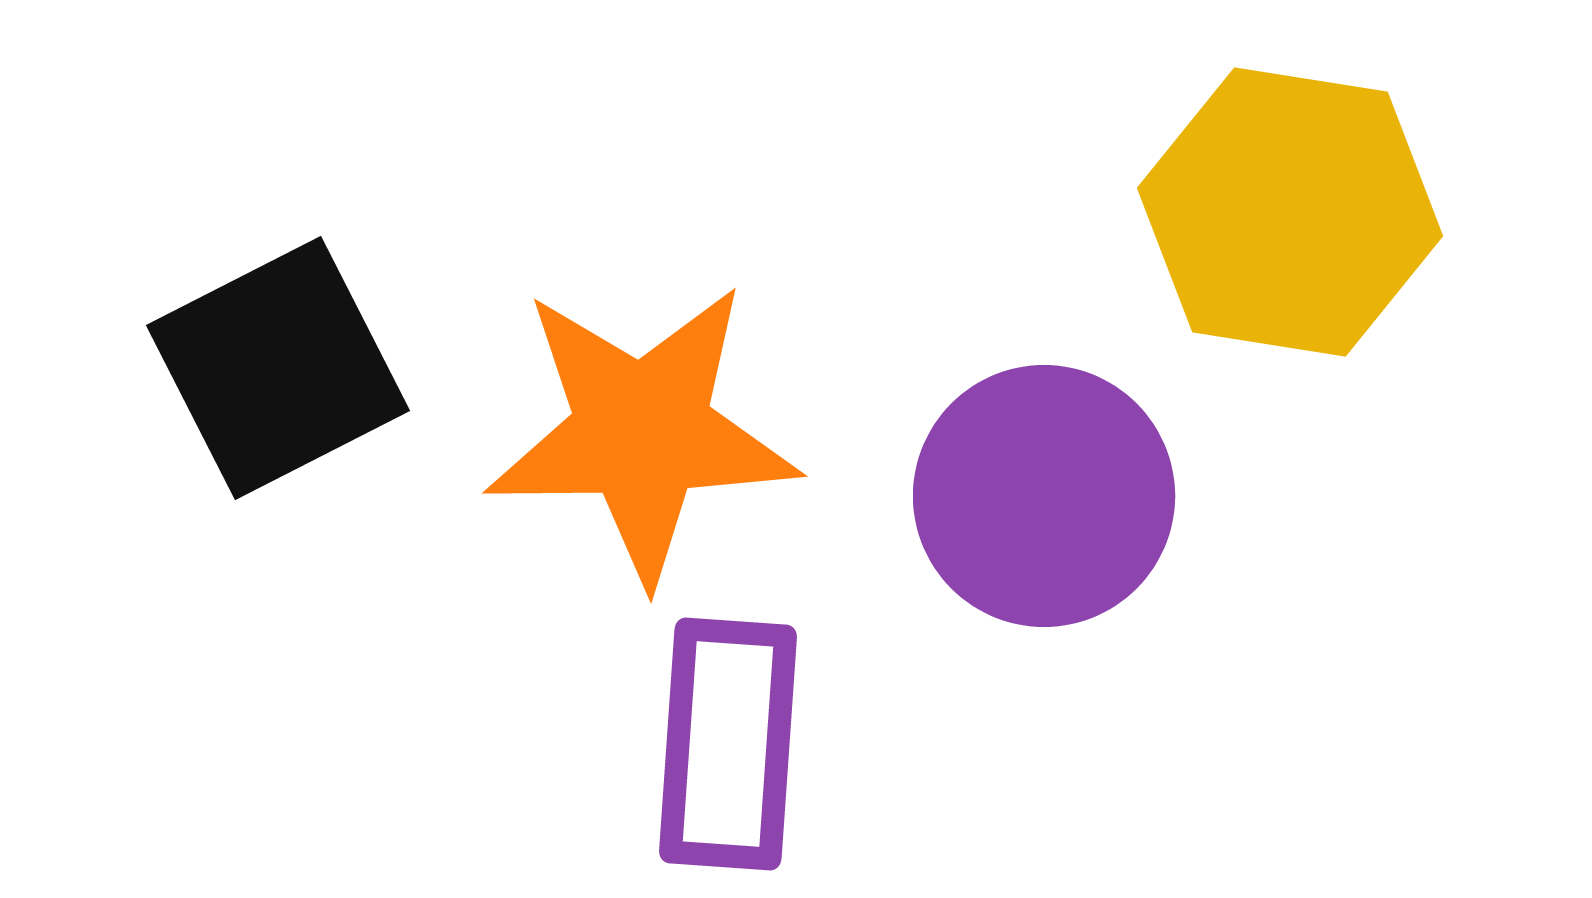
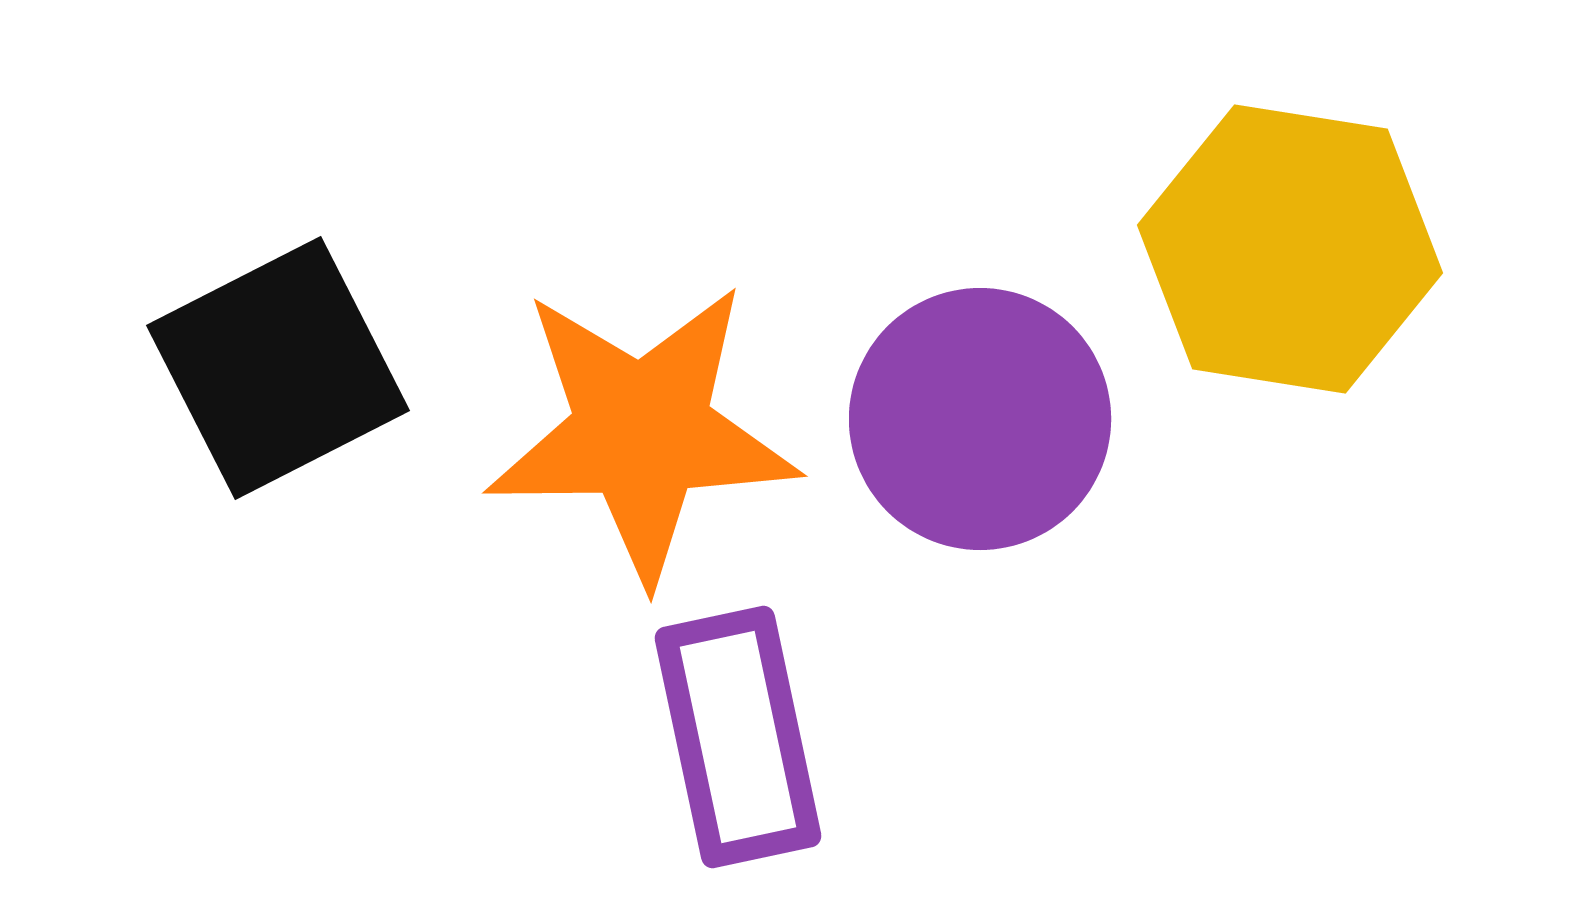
yellow hexagon: moved 37 px down
purple circle: moved 64 px left, 77 px up
purple rectangle: moved 10 px right, 7 px up; rotated 16 degrees counterclockwise
